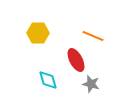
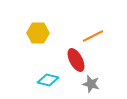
orange line: rotated 50 degrees counterclockwise
cyan diamond: rotated 60 degrees counterclockwise
